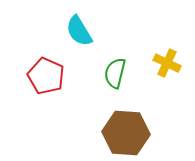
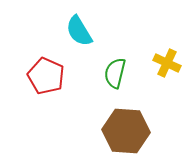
brown hexagon: moved 2 px up
